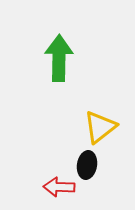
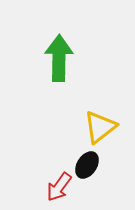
black ellipse: rotated 24 degrees clockwise
red arrow: rotated 56 degrees counterclockwise
